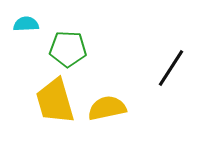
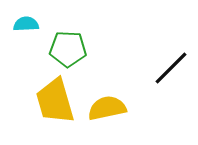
black line: rotated 12 degrees clockwise
